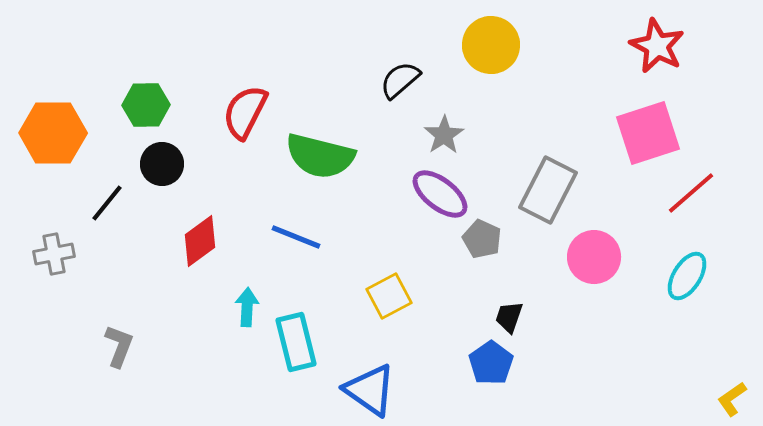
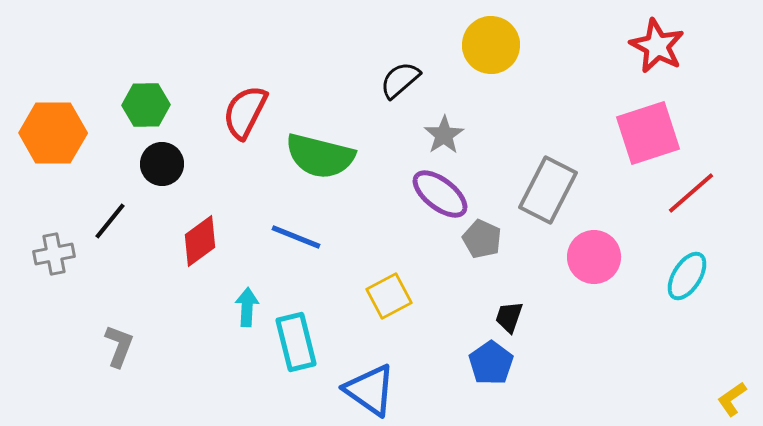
black line: moved 3 px right, 18 px down
